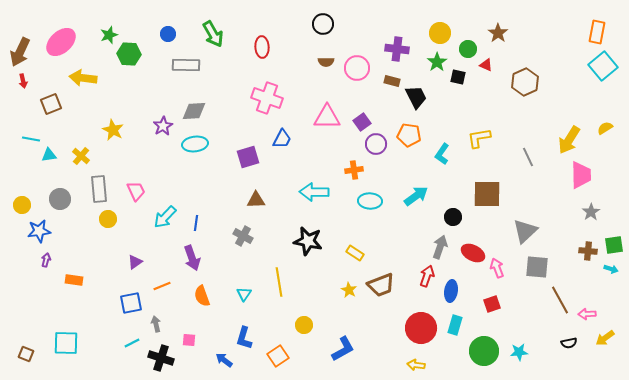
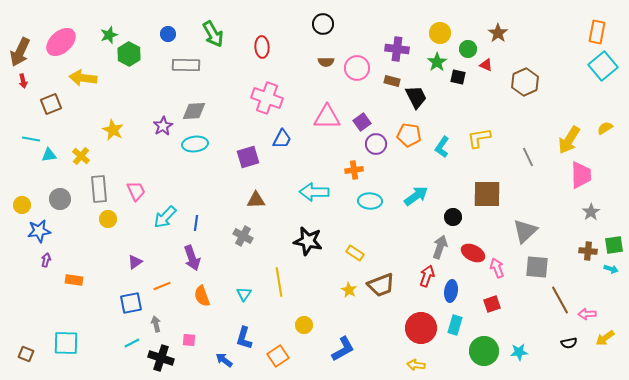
green hexagon at (129, 54): rotated 25 degrees clockwise
cyan L-shape at (442, 154): moved 7 px up
